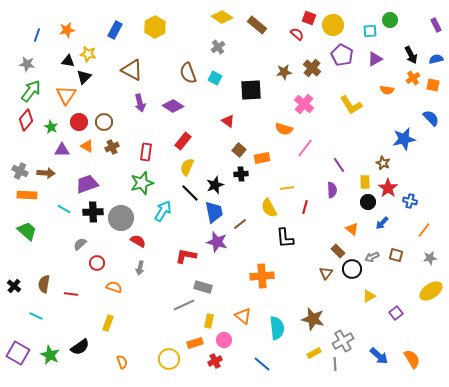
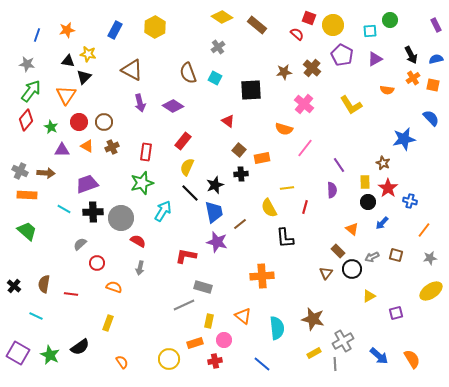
purple square at (396, 313): rotated 24 degrees clockwise
red cross at (215, 361): rotated 16 degrees clockwise
orange semicircle at (122, 362): rotated 16 degrees counterclockwise
